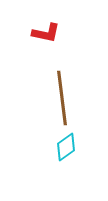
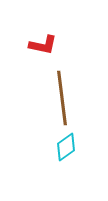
red L-shape: moved 3 px left, 12 px down
